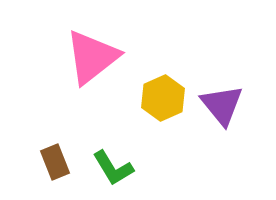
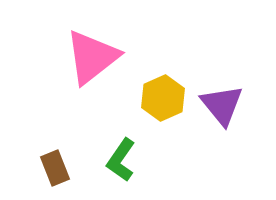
brown rectangle: moved 6 px down
green L-shape: moved 8 px right, 8 px up; rotated 66 degrees clockwise
